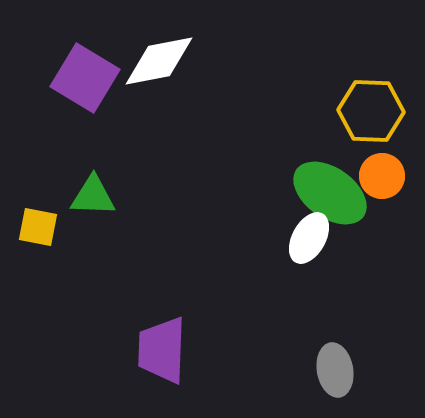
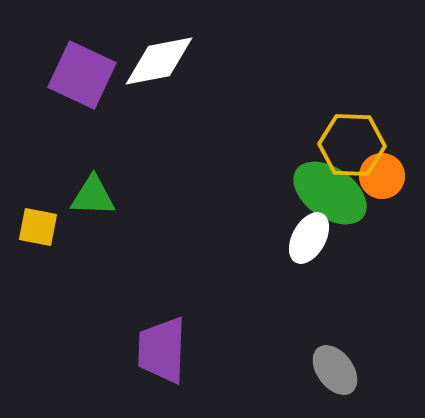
purple square: moved 3 px left, 3 px up; rotated 6 degrees counterclockwise
yellow hexagon: moved 19 px left, 34 px down
gray ellipse: rotated 27 degrees counterclockwise
